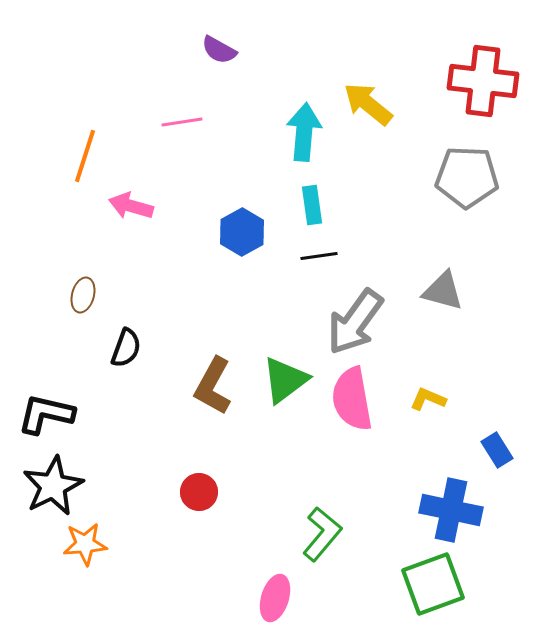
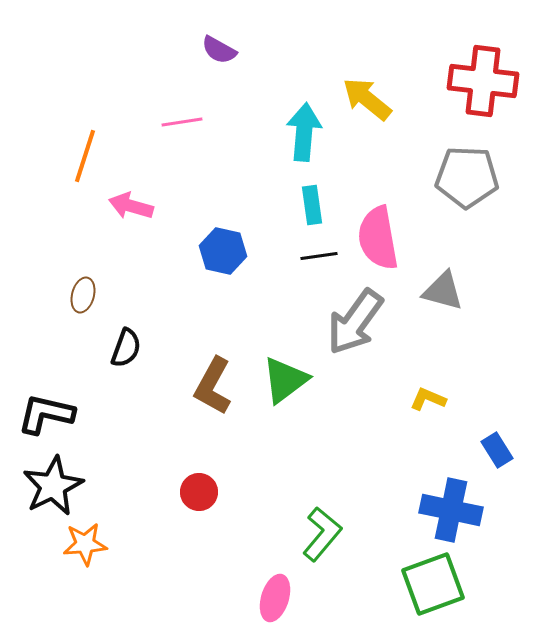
yellow arrow: moved 1 px left, 5 px up
blue hexagon: moved 19 px left, 19 px down; rotated 18 degrees counterclockwise
pink semicircle: moved 26 px right, 161 px up
